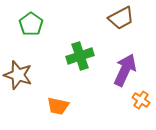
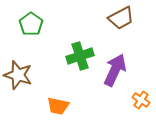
purple arrow: moved 10 px left
